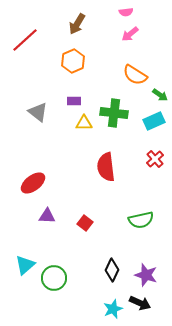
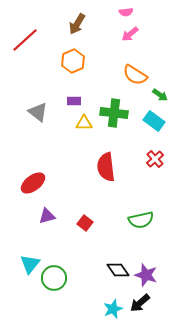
cyan rectangle: rotated 60 degrees clockwise
purple triangle: rotated 18 degrees counterclockwise
cyan triangle: moved 5 px right, 1 px up; rotated 10 degrees counterclockwise
black diamond: moved 6 px right; rotated 60 degrees counterclockwise
black arrow: rotated 115 degrees clockwise
